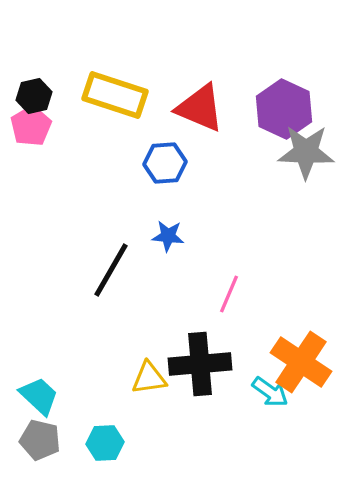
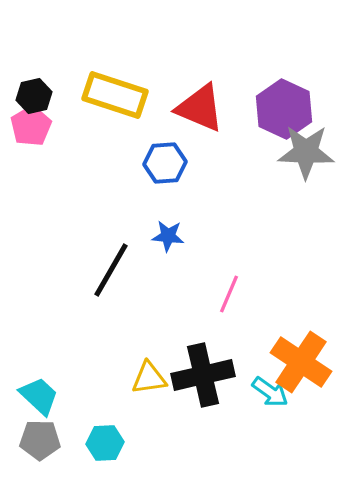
black cross: moved 3 px right, 11 px down; rotated 8 degrees counterclockwise
gray pentagon: rotated 12 degrees counterclockwise
